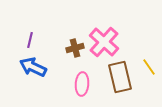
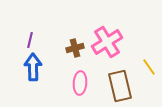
pink cross: moved 3 px right; rotated 16 degrees clockwise
blue arrow: rotated 64 degrees clockwise
brown rectangle: moved 9 px down
pink ellipse: moved 2 px left, 1 px up
